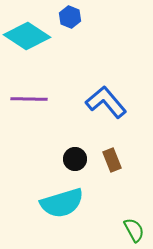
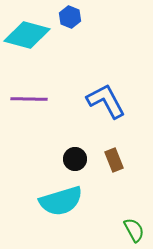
cyan diamond: moved 1 px up; rotated 18 degrees counterclockwise
blue L-shape: moved 1 px up; rotated 12 degrees clockwise
brown rectangle: moved 2 px right
cyan semicircle: moved 1 px left, 2 px up
